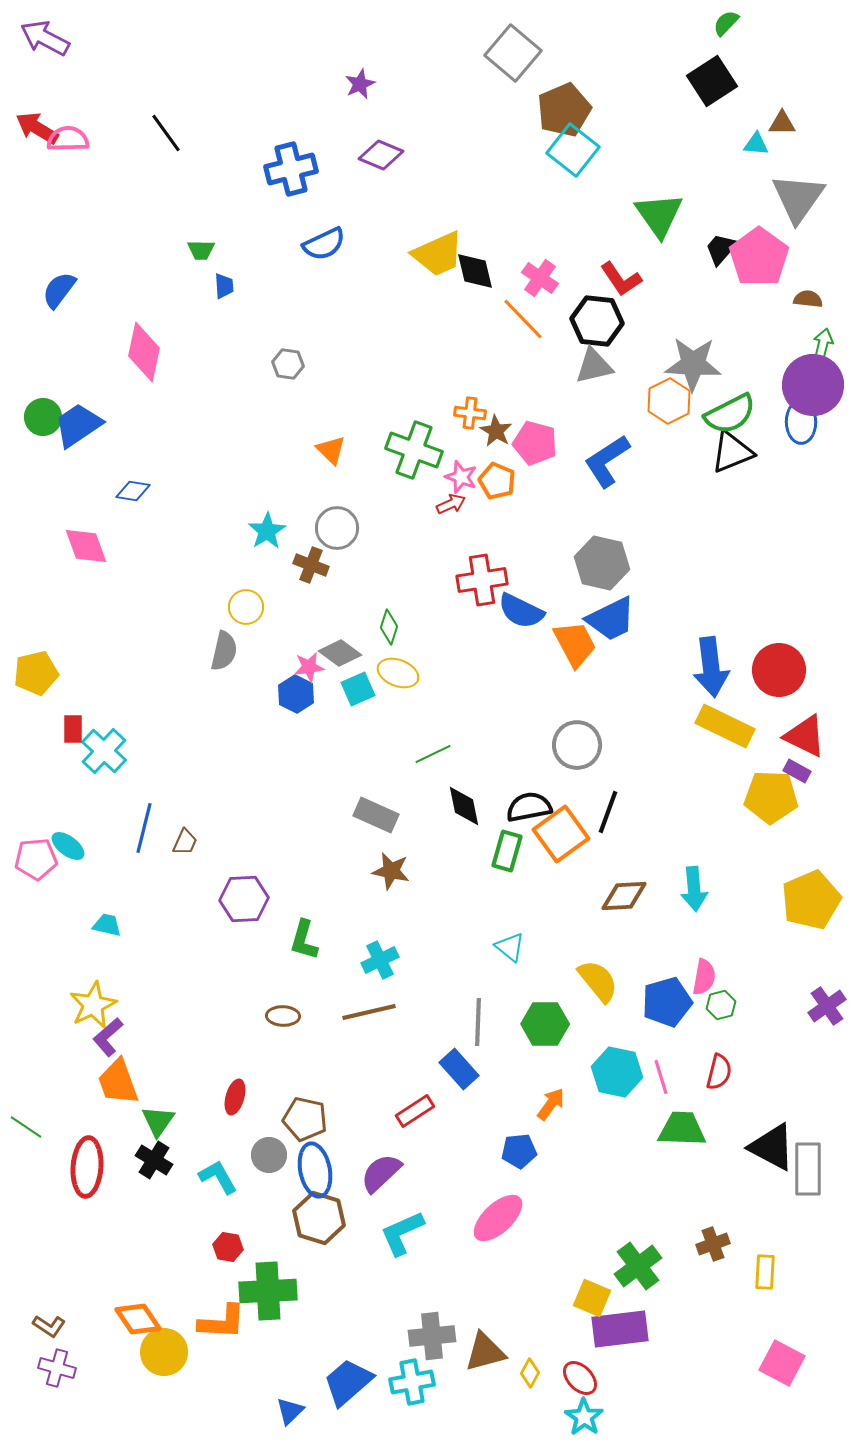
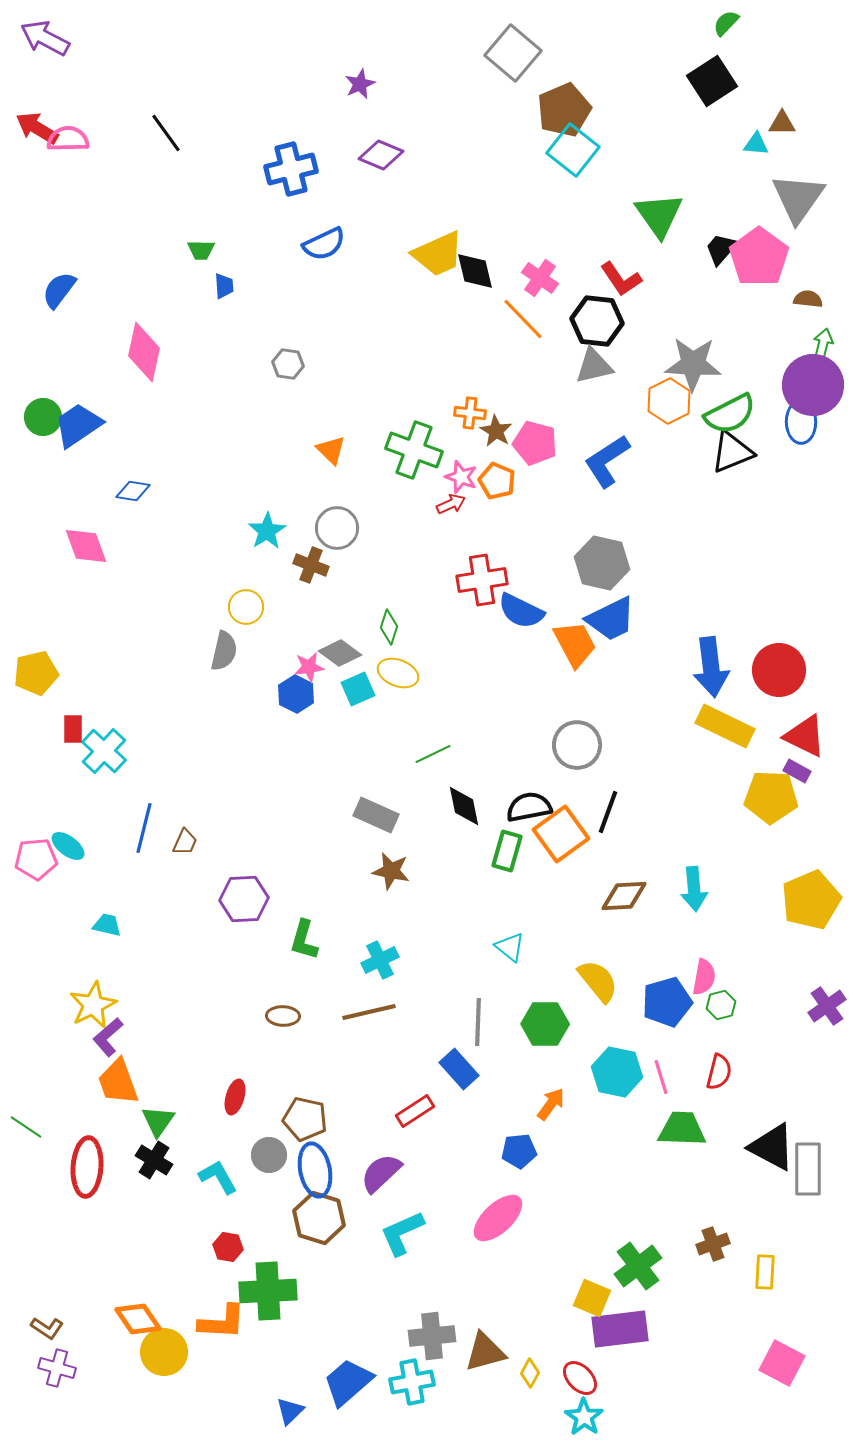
brown L-shape at (49, 1326): moved 2 px left, 2 px down
